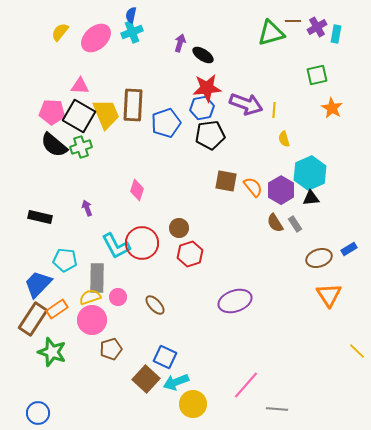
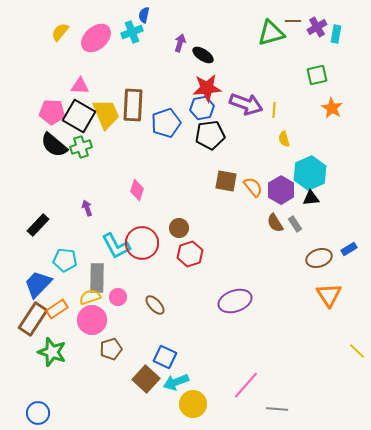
blue semicircle at (131, 15): moved 13 px right
black rectangle at (40, 217): moved 2 px left, 8 px down; rotated 60 degrees counterclockwise
